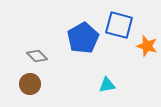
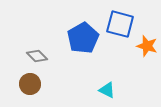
blue square: moved 1 px right, 1 px up
cyan triangle: moved 5 px down; rotated 36 degrees clockwise
